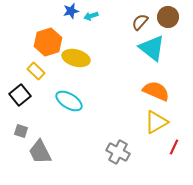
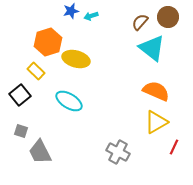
yellow ellipse: moved 1 px down
